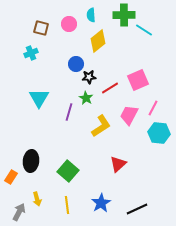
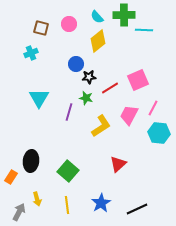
cyan semicircle: moved 6 px right, 2 px down; rotated 40 degrees counterclockwise
cyan line: rotated 30 degrees counterclockwise
green star: rotated 16 degrees counterclockwise
